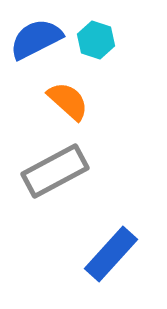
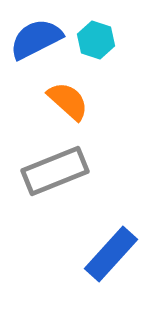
gray rectangle: rotated 6 degrees clockwise
